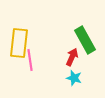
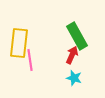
green rectangle: moved 8 px left, 4 px up
red arrow: moved 2 px up
